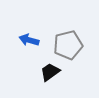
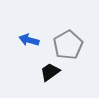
gray pentagon: rotated 16 degrees counterclockwise
